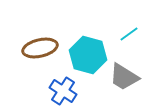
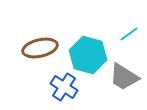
blue cross: moved 1 px right, 4 px up
